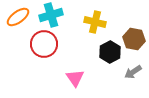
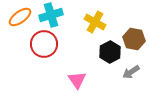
orange ellipse: moved 2 px right
yellow cross: rotated 15 degrees clockwise
gray arrow: moved 2 px left
pink triangle: moved 2 px right, 2 px down
